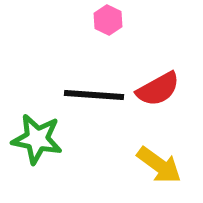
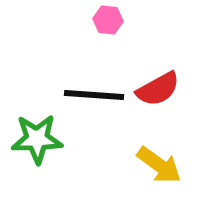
pink hexagon: rotated 20 degrees counterclockwise
green star: rotated 12 degrees counterclockwise
